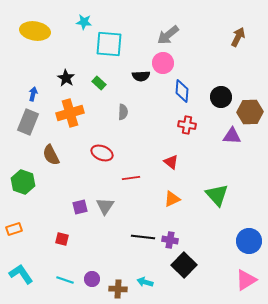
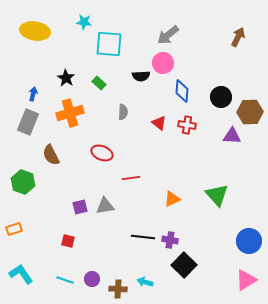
red triangle: moved 12 px left, 39 px up
gray triangle: rotated 48 degrees clockwise
red square: moved 6 px right, 2 px down
